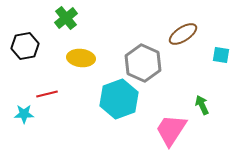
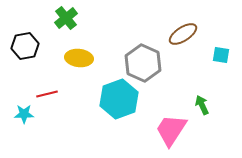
yellow ellipse: moved 2 px left
